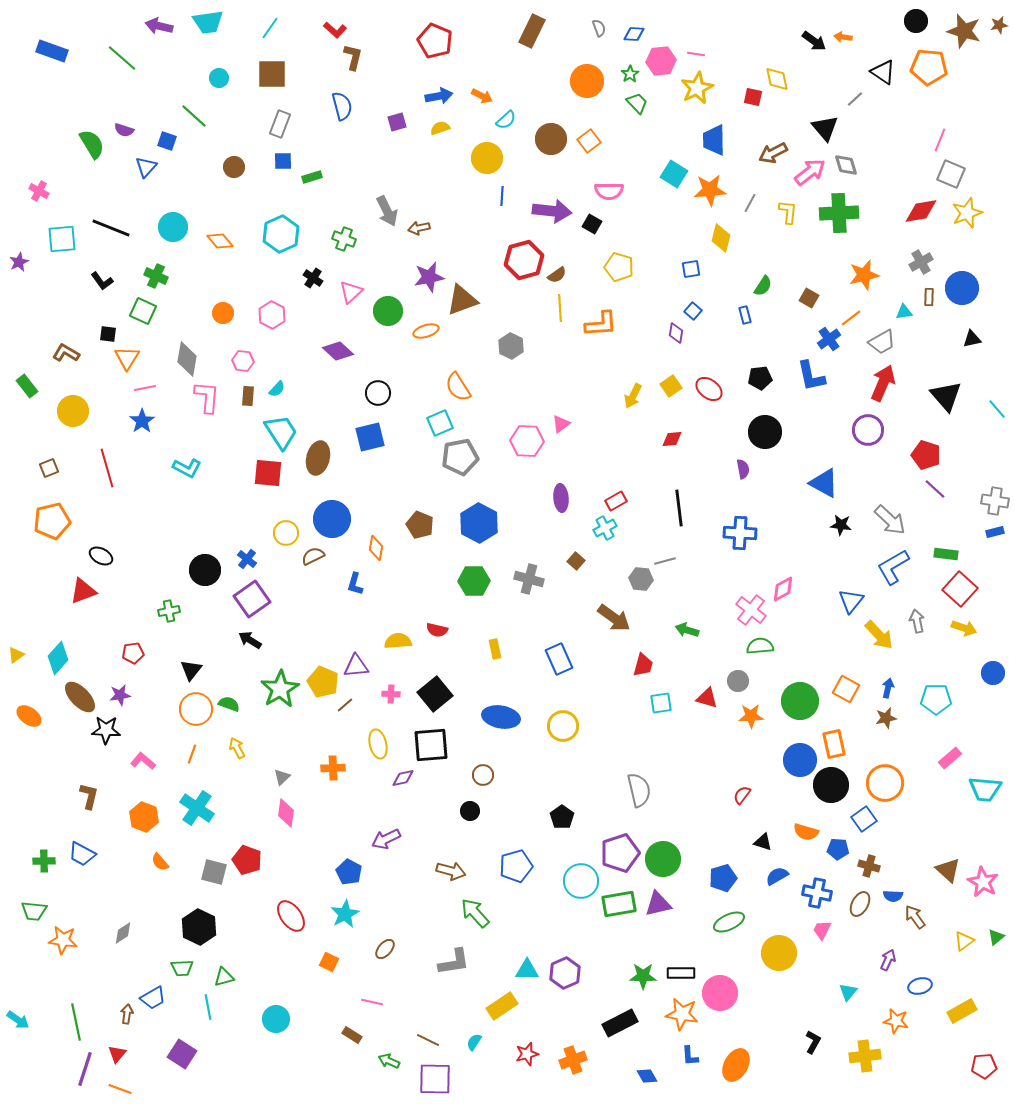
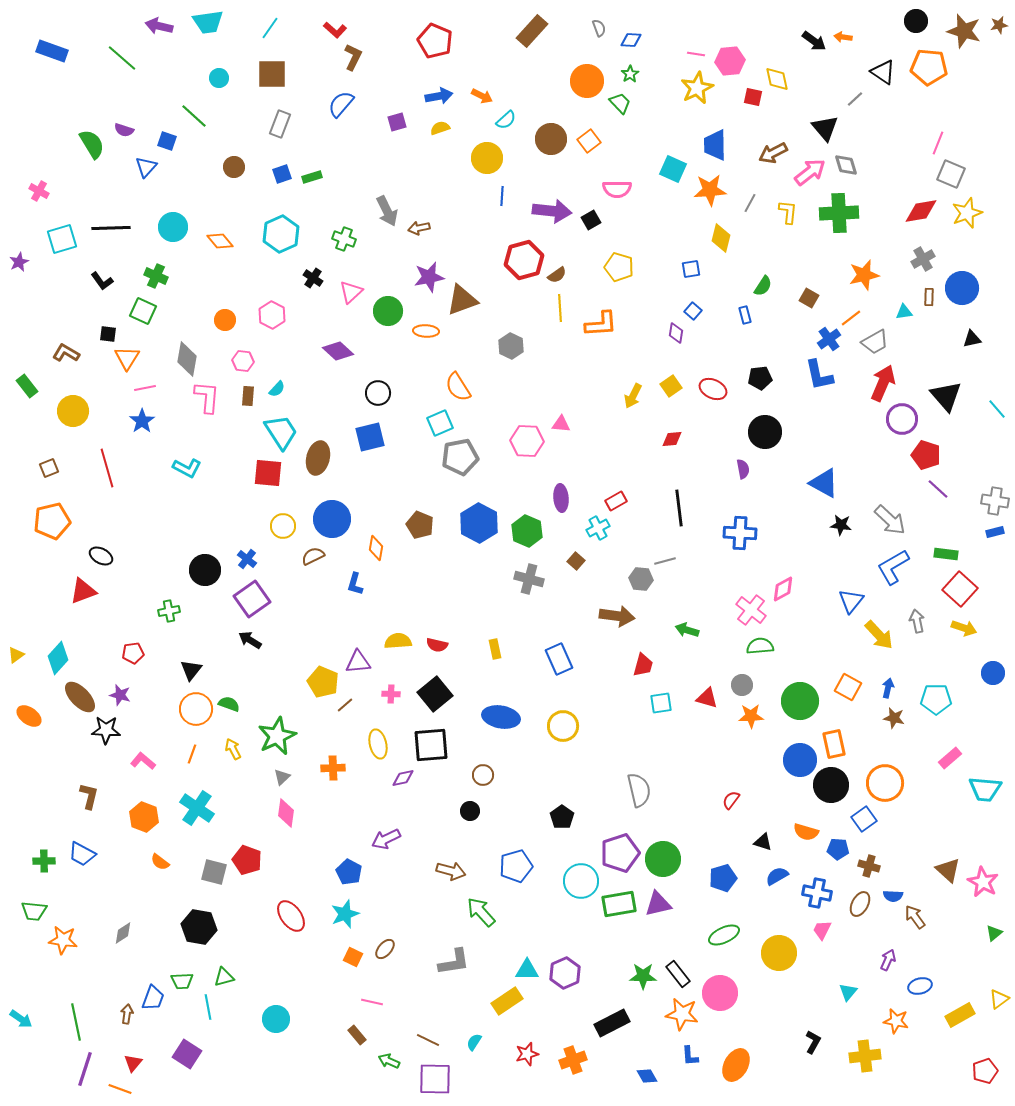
brown rectangle at (532, 31): rotated 16 degrees clockwise
blue diamond at (634, 34): moved 3 px left, 6 px down
brown L-shape at (353, 57): rotated 12 degrees clockwise
pink hexagon at (661, 61): moved 69 px right
green trapezoid at (637, 103): moved 17 px left
blue semicircle at (342, 106): moved 1 px left, 2 px up; rotated 124 degrees counterclockwise
blue trapezoid at (714, 140): moved 1 px right, 5 px down
pink line at (940, 140): moved 2 px left, 3 px down
blue square at (283, 161): moved 1 px left, 13 px down; rotated 18 degrees counterclockwise
cyan square at (674, 174): moved 1 px left, 5 px up; rotated 8 degrees counterclockwise
pink semicircle at (609, 191): moved 8 px right, 2 px up
black square at (592, 224): moved 1 px left, 4 px up; rotated 30 degrees clockwise
black line at (111, 228): rotated 24 degrees counterclockwise
cyan square at (62, 239): rotated 12 degrees counterclockwise
gray cross at (921, 262): moved 2 px right, 3 px up
orange circle at (223, 313): moved 2 px right, 7 px down
orange ellipse at (426, 331): rotated 20 degrees clockwise
gray trapezoid at (882, 342): moved 7 px left
blue L-shape at (811, 376): moved 8 px right, 1 px up
red ellipse at (709, 389): moved 4 px right; rotated 12 degrees counterclockwise
pink triangle at (561, 424): rotated 42 degrees clockwise
purple circle at (868, 430): moved 34 px right, 11 px up
purple line at (935, 489): moved 3 px right
cyan cross at (605, 528): moved 7 px left
yellow circle at (286, 533): moved 3 px left, 7 px up
green hexagon at (474, 581): moved 53 px right, 50 px up; rotated 24 degrees clockwise
brown arrow at (614, 618): moved 3 px right, 2 px up; rotated 28 degrees counterclockwise
red semicircle at (437, 630): moved 15 px down
purple triangle at (356, 666): moved 2 px right, 4 px up
gray circle at (738, 681): moved 4 px right, 4 px down
green star at (280, 689): moved 3 px left, 47 px down; rotated 6 degrees clockwise
orange square at (846, 689): moved 2 px right, 2 px up
purple star at (120, 695): rotated 25 degrees clockwise
brown star at (886, 718): moved 8 px right; rotated 25 degrees clockwise
yellow arrow at (237, 748): moved 4 px left, 1 px down
red semicircle at (742, 795): moved 11 px left, 5 px down
orange semicircle at (160, 862): rotated 12 degrees counterclockwise
green arrow at (475, 913): moved 6 px right, 1 px up
cyan star at (345, 914): rotated 8 degrees clockwise
green ellipse at (729, 922): moved 5 px left, 13 px down
black hexagon at (199, 927): rotated 16 degrees counterclockwise
green triangle at (996, 937): moved 2 px left, 4 px up
yellow triangle at (964, 941): moved 35 px right, 58 px down
orange square at (329, 962): moved 24 px right, 5 px up
green trapezoid at (182, 968): moved 13 px down
black rectangle at (681, 973): moved 3 px left, 1 px down; rotated 52 degrees clockwise
blue trapezoid at (153, 998): rotated 40 degrees counterclockwise
yellow rectangle at (502, 1006): moved 5 px right, 5 px up
yellow rectangle at (962, 1011): moved 2 px left, 4 px down
cyan arrow at (18, 1020): moved 3 px right, 1 px up
black rectangle at (620, 1023): moved 8 px left
brown rectangle at (352, 1035): moved 5 px right; rotated 18 degrees clockwise
red triangle at (117, 1054): moved 16 px right, 9 px down
purple square at (182, 1054): moved 5 px right
red pentagon at (984, 1066): moved 1 px right, 5 px down; rotated 15 degrees counterclockwise
